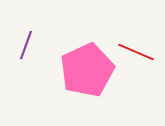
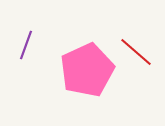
red line: rotated 18 degrees clockwise
